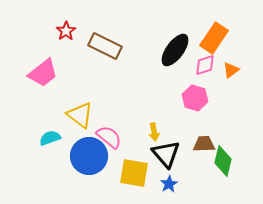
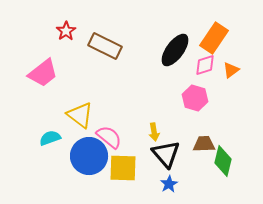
yellow square: moved 11 px left, 5 px up; rotated 8 degrees counterclockwise
